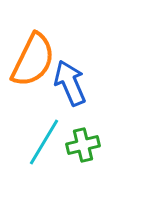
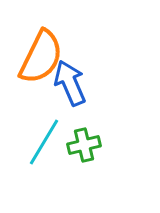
orange semicircle: moved 8 px right, 3 px up
green cross: moved 1 px right
